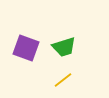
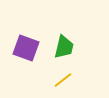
green trapezoid: rotated 60 degrees counterclockwise
